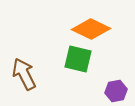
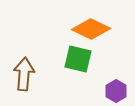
brown arrow: rotated 32 degrees clockwise
purple hexagon: rotated 20 degrees counterclockwise
